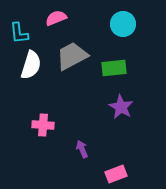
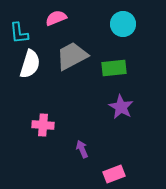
white semicircle: moved 1 px left, 1 px up
pink rectangle: moved 2 px left
